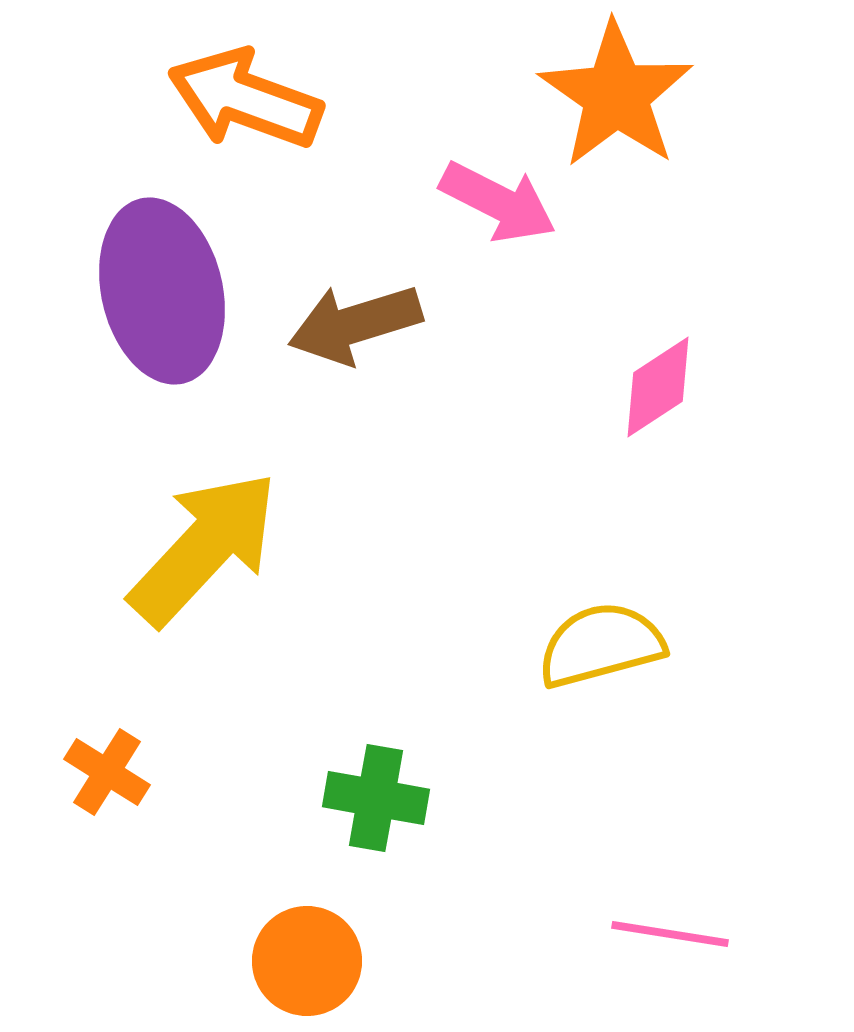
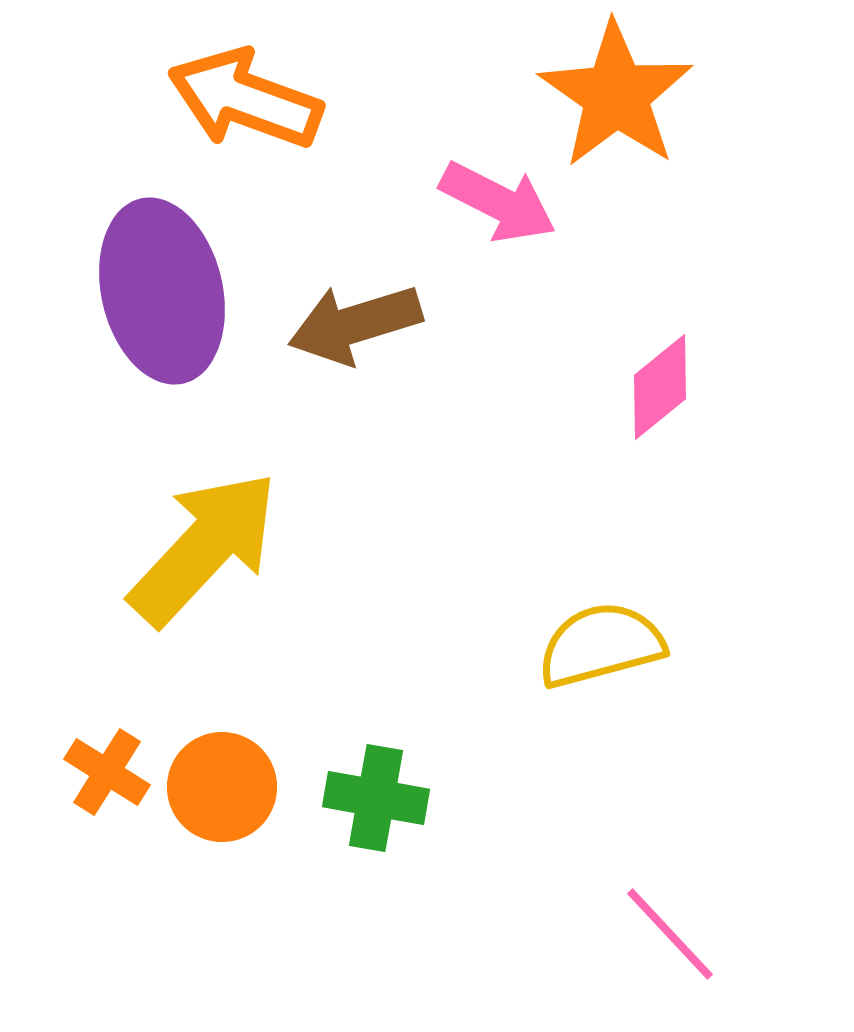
pink diamond: moved 2 px right; rotated 6 degrees counterclockwise
pink line: rotated 38 degrees clockwise
orange circle: moved 85 px left, 174 px up
